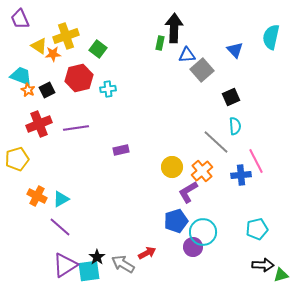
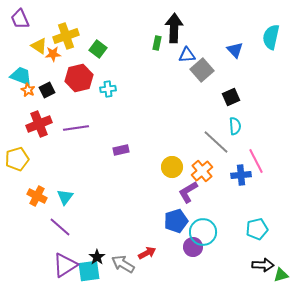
green rectangle at (160, 43): moved 3 px left
cyan triangle at (61, 199): moved 4 px right, 2 px up; rotated 24 degrees counterclockwise
